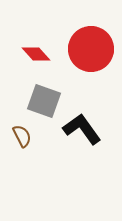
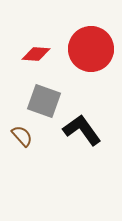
red diamond: rotated 44 degrees counterclockwise
black L-shape: moved 1 px down
brown semicircle: rotated 15 degrees counterclockwise
